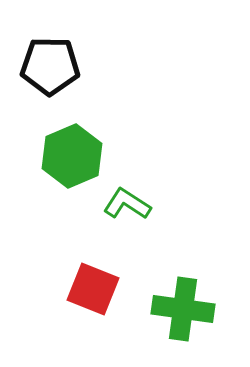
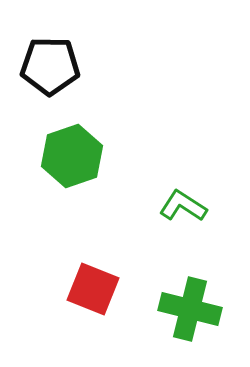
green hexagon: rotated 4 degrees clockwise
green L-shape: moved 56 px right, 2 px down
green cross: moved 7 px right; rotated 6 degrees clockwise
